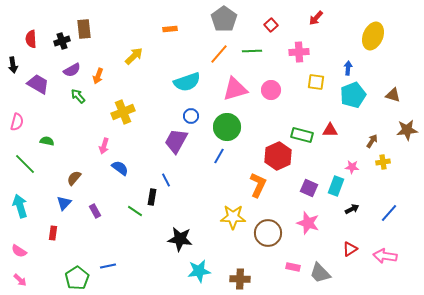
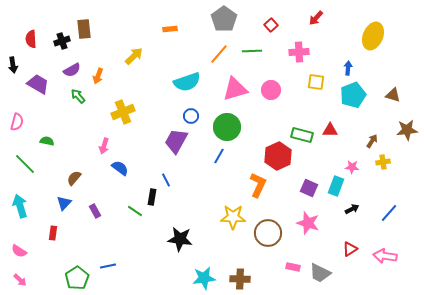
cyan star at (199, 271): moved 5 px right, 7 px down
gray trapezoid at (320, 273): rotated 20 degrees counterclockwise
